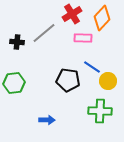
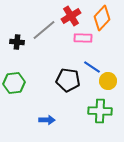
red cross: moved 1 px left, 2 px down
gray line: moved 3 px up
